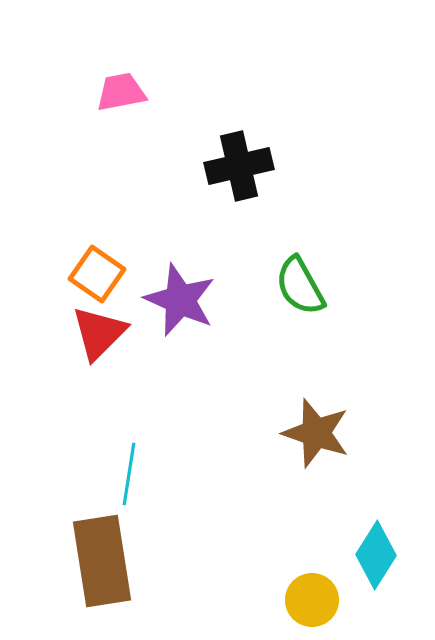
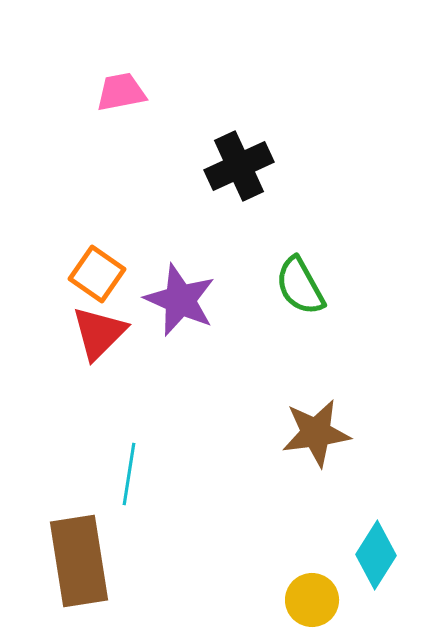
black cross: rotated 12 degrees counterclockwise
brown star: rotated 26 degrees counterclockwise
brown rectangle: moved 23 px left
